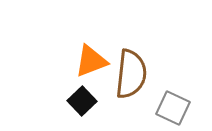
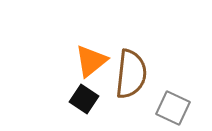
orange triangle: rotated 18 degrees counterclockwise
black square: moved 2 px right, 2 px up; rotated 12 degrees counterclockwise
